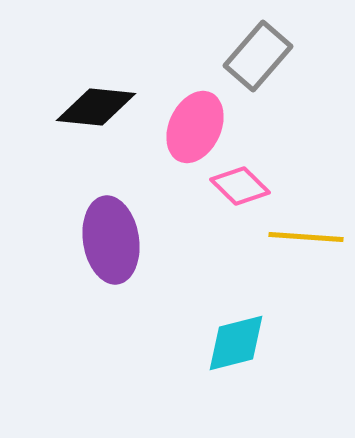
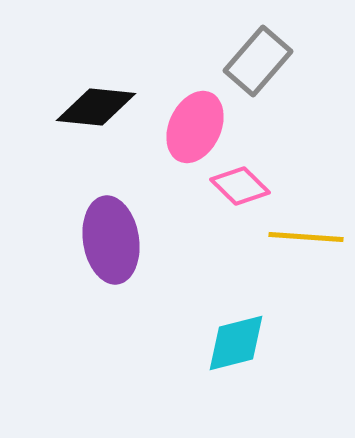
gray rectangle: moved 5 px down
